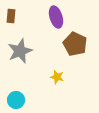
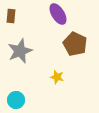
purple ellipse: moved 2 px right, 3 px up; rotated 15 degrees counterclockwise
